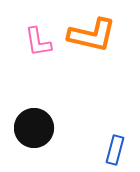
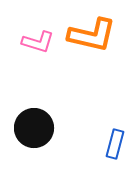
pink L-shape: rotated 64 degrees counterclockwise
blue rectangle: moved 6 px up
